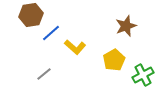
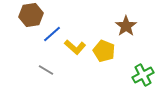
brown star: rotated 15 degrees counterclockwise
blue line: moved 1 px right, 1 px down
yellow pentagon: moved 10 px left, 9 px up; rotated 20 degrees counterclockwise
gray line: moved 2 px right, 4 px up; rotated 70 degrees clockwise
